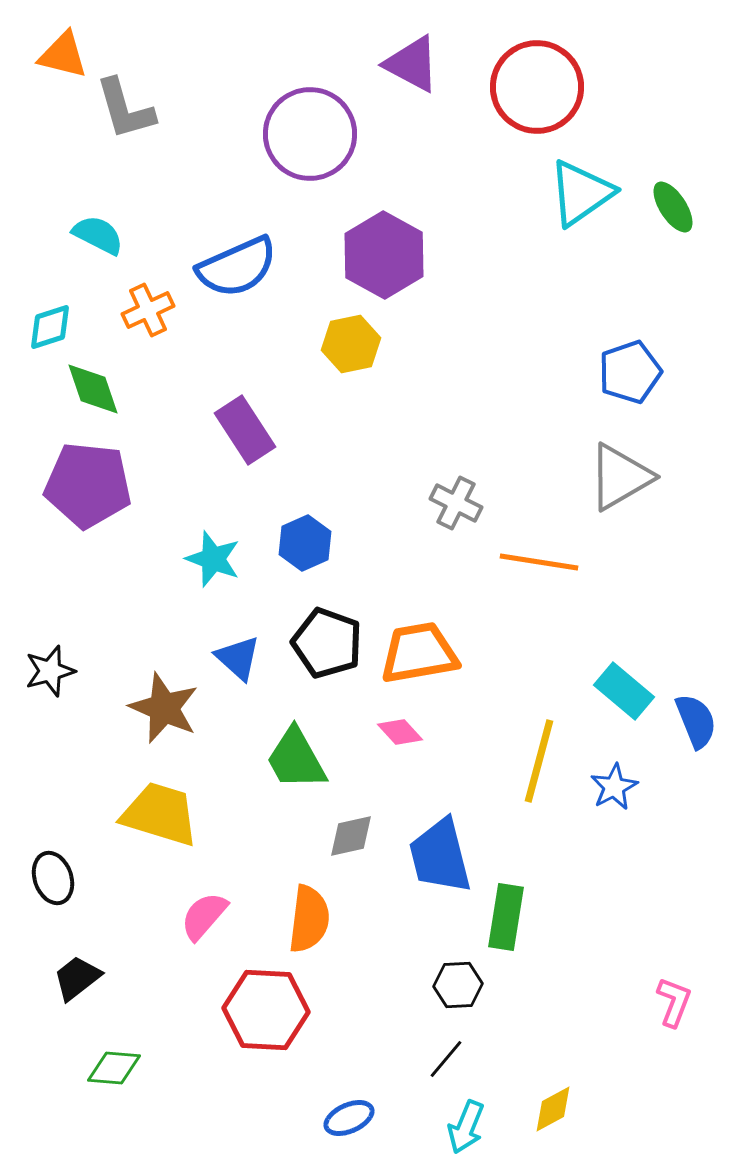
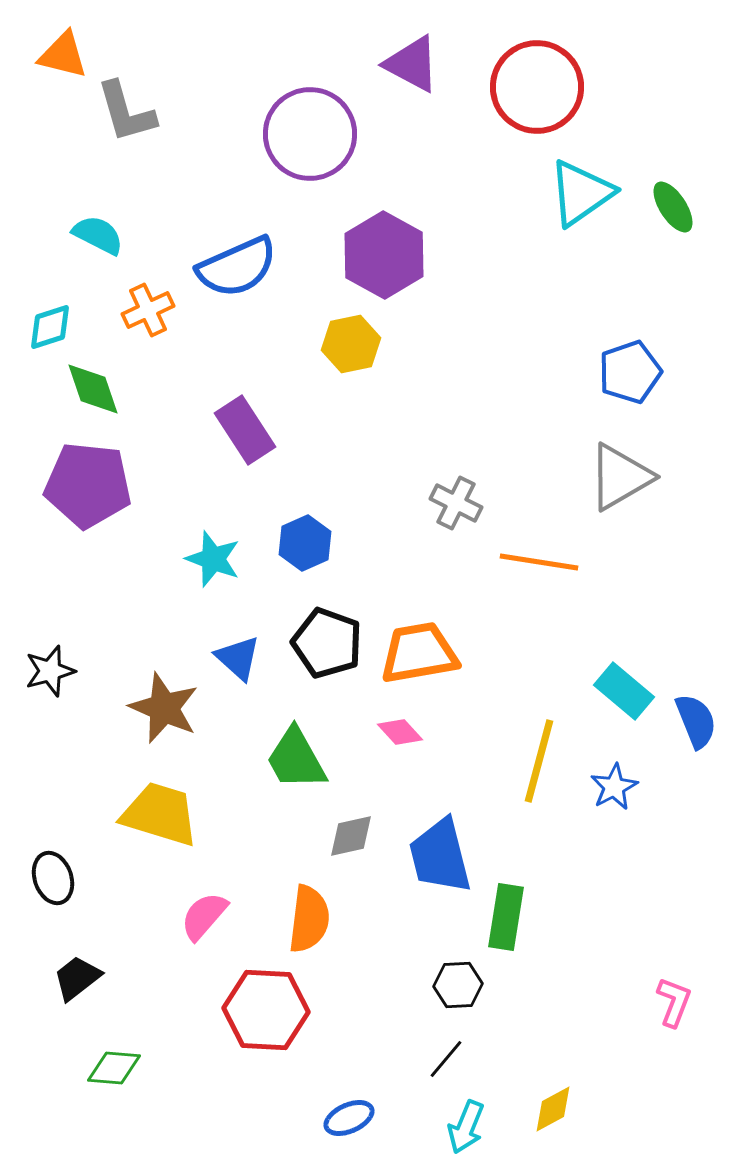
gray L-shape at (125, 109): moved 1 px right, 3 px down
